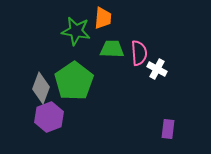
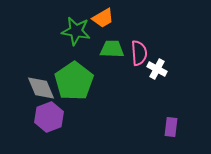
orange trapezoid: rotated 55 degrees clockwise
gray diamond: rotated 44 degrees counterclockwise
purple rectangle: moved 3 px right, 2 px up
